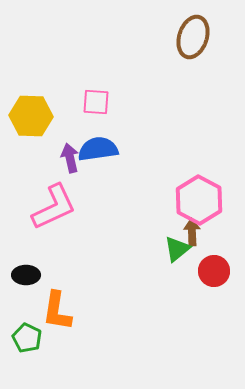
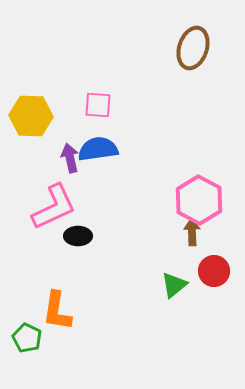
brown ellipse: moved 11 px down
pink square: moved 2 px right, 3 px down
green triangle: moved 3 px left, 36 px down
black ellipse: moved 52 px right, 39 px up
